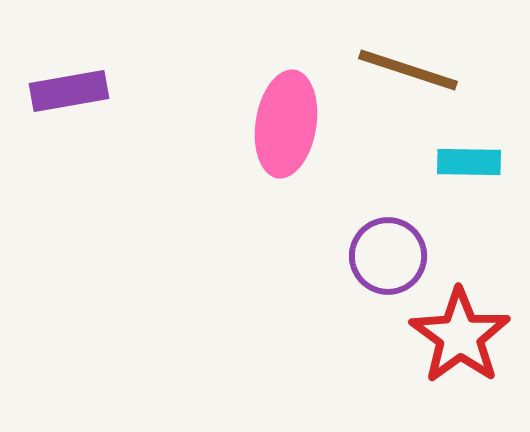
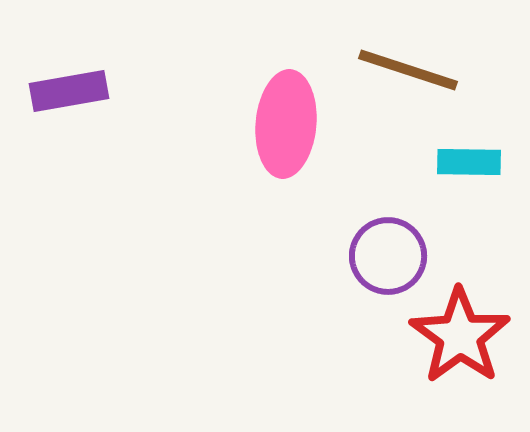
pink ellipse: rotated 4 degrees counterclockwise
